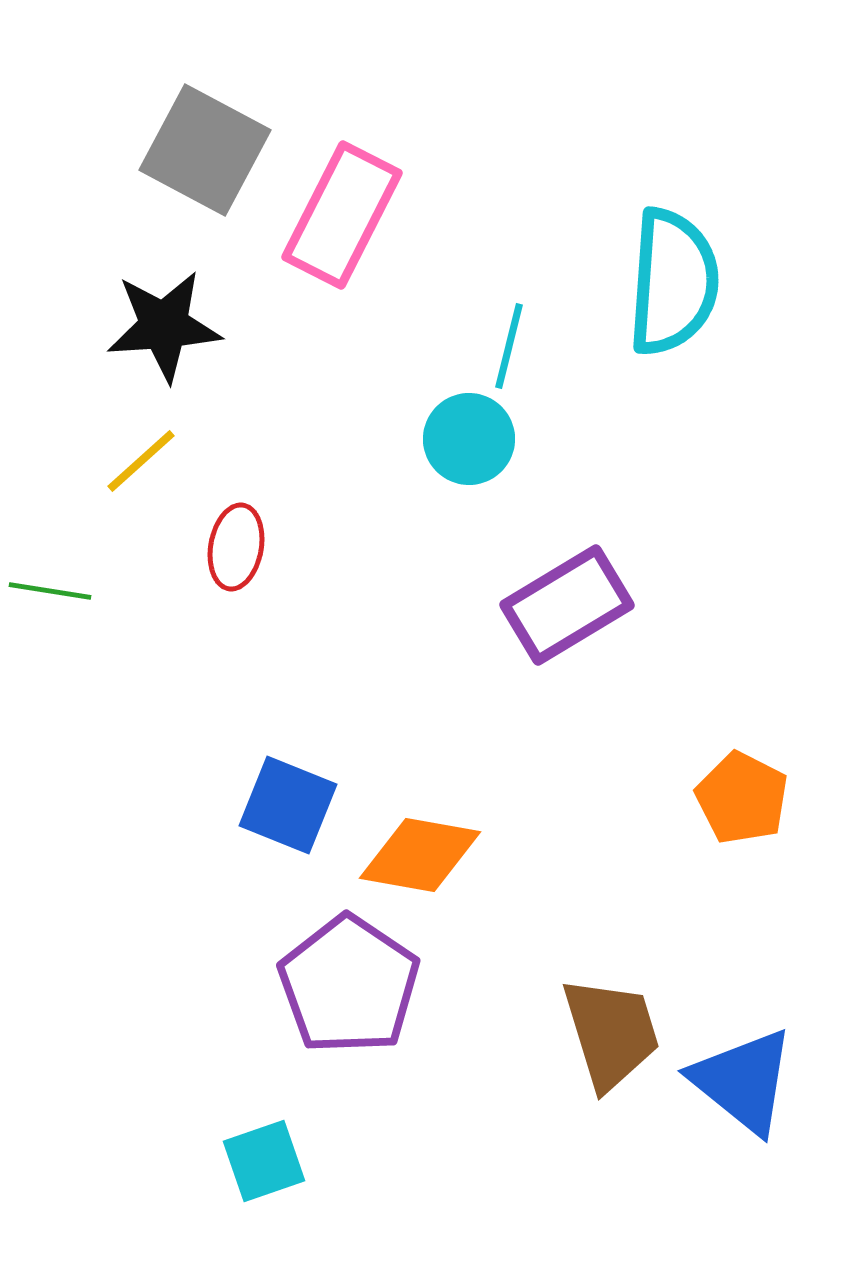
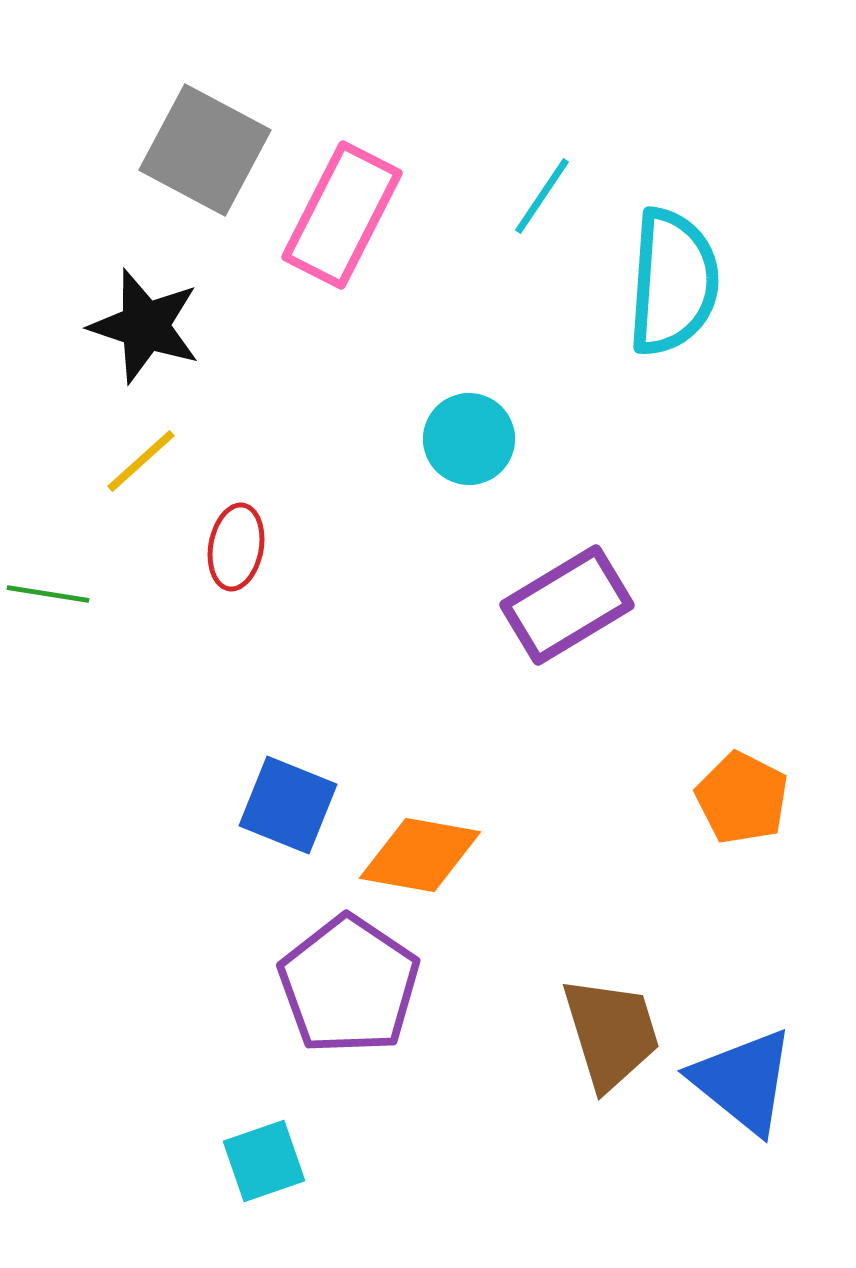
black star: moved 19 px left; rotated 22 degrees clockwise
cyan line: moved 33 px right, 150 px up; rotated 20 degrees clockwise
green line: moved 2 px left, 3 px down
